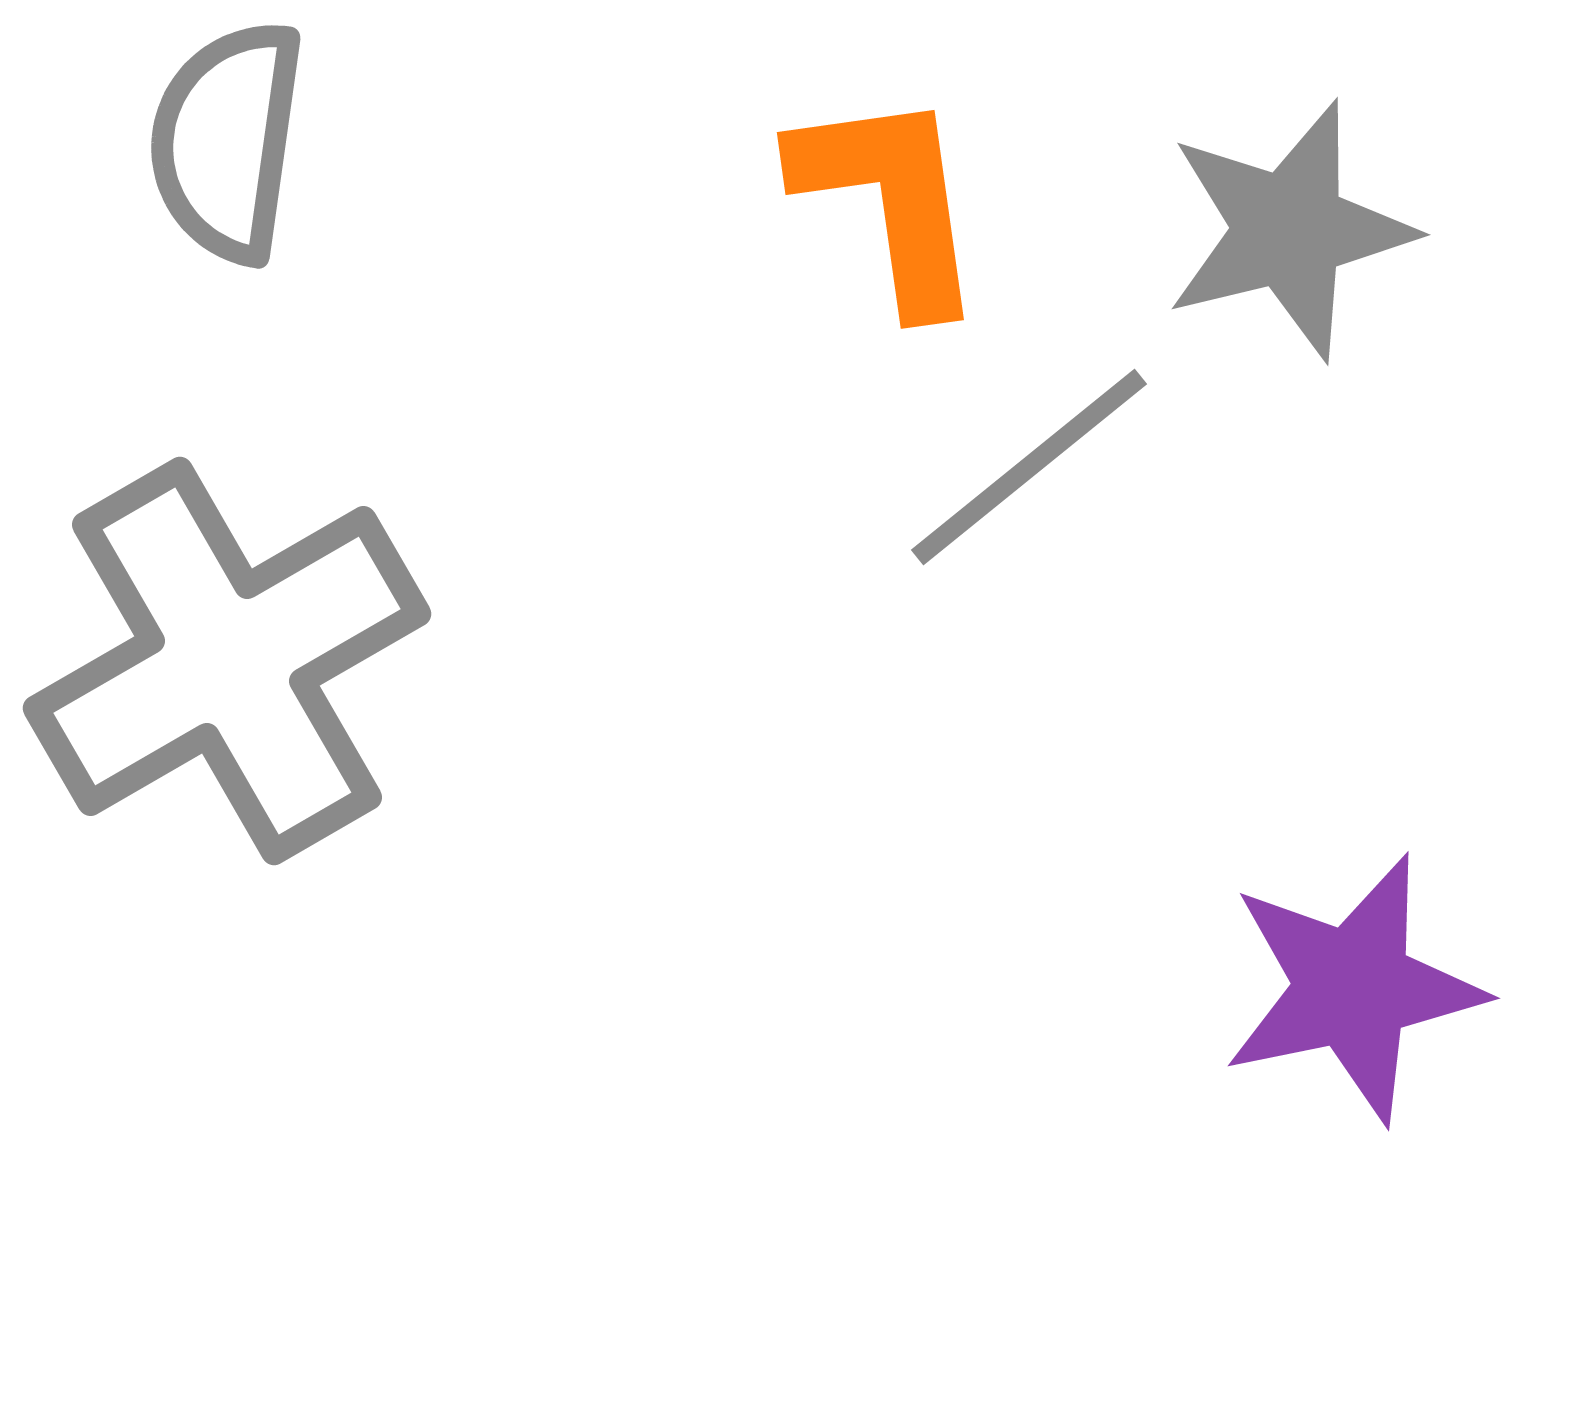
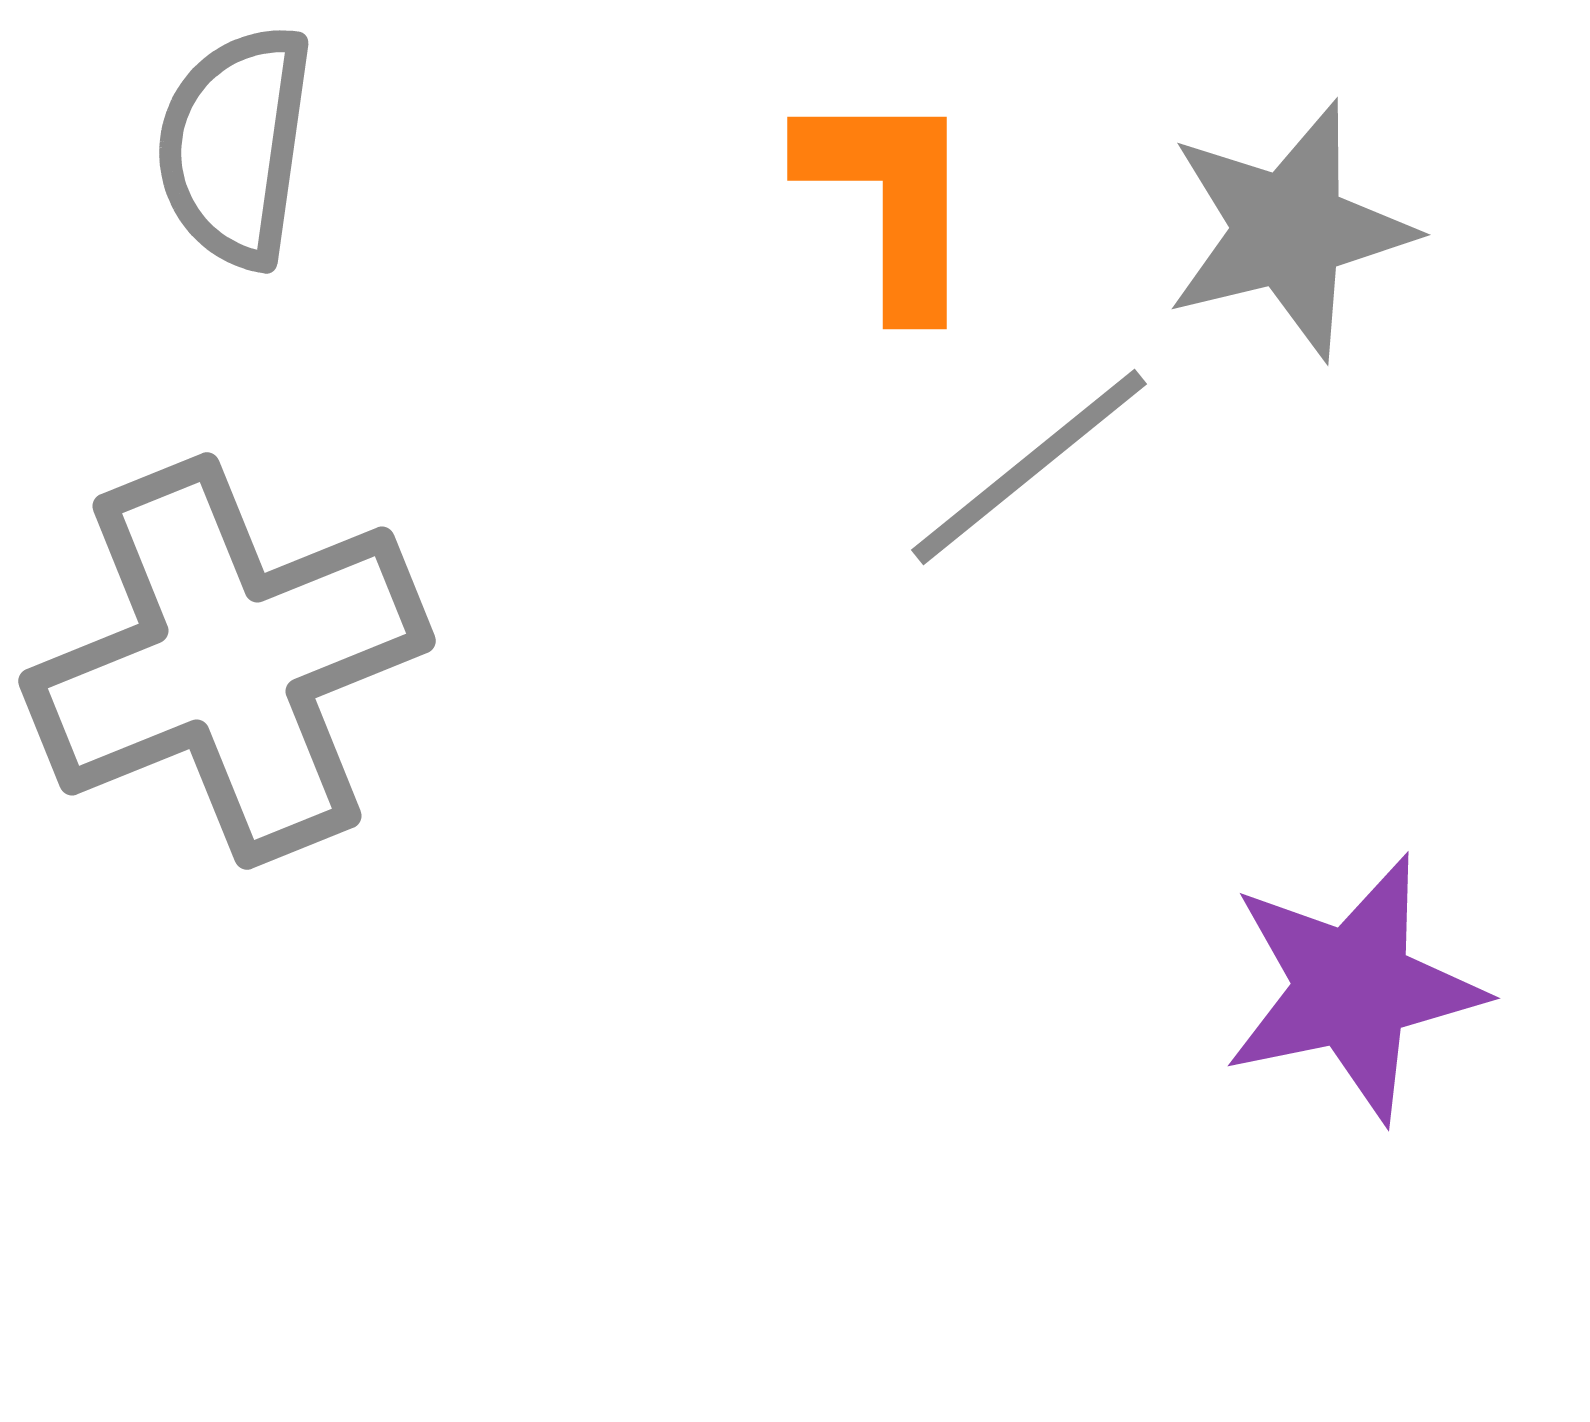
gray semicircle: moved 8 px right, 5 px down
orange L-shape: rotated 8 degrees clockwise
gray cross: rotated 8 degrees clockwise
